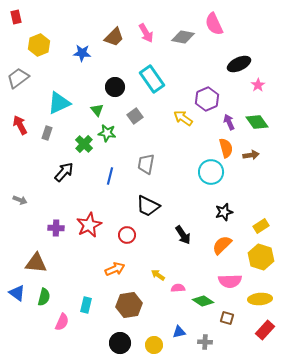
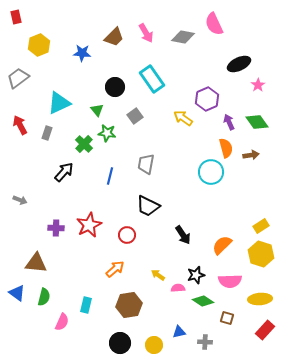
black star at (224, 212): moved 28 px left, 63 px down
yellow hexagon at (261, 257): moved 3 px up
orange arrow at (115, 269): rotated 18 degrees counterclockwise
